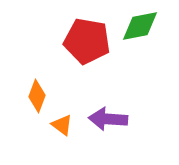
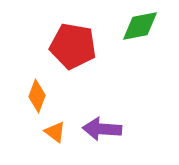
red pentagon: moved 14 px left, 5 px down
purple arrow: moved 6 px left, 10 px down
orange triangle: moved 7 px left, 7 px down
